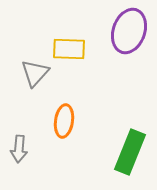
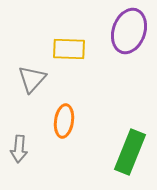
gray triangle: moved 3 px left, 6 px down
